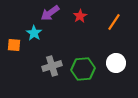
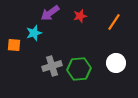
red star: rotated 16 degrees clockwise
cyan star: rotated 21 degrees clockwise
green hexagon: moved 4 px left
